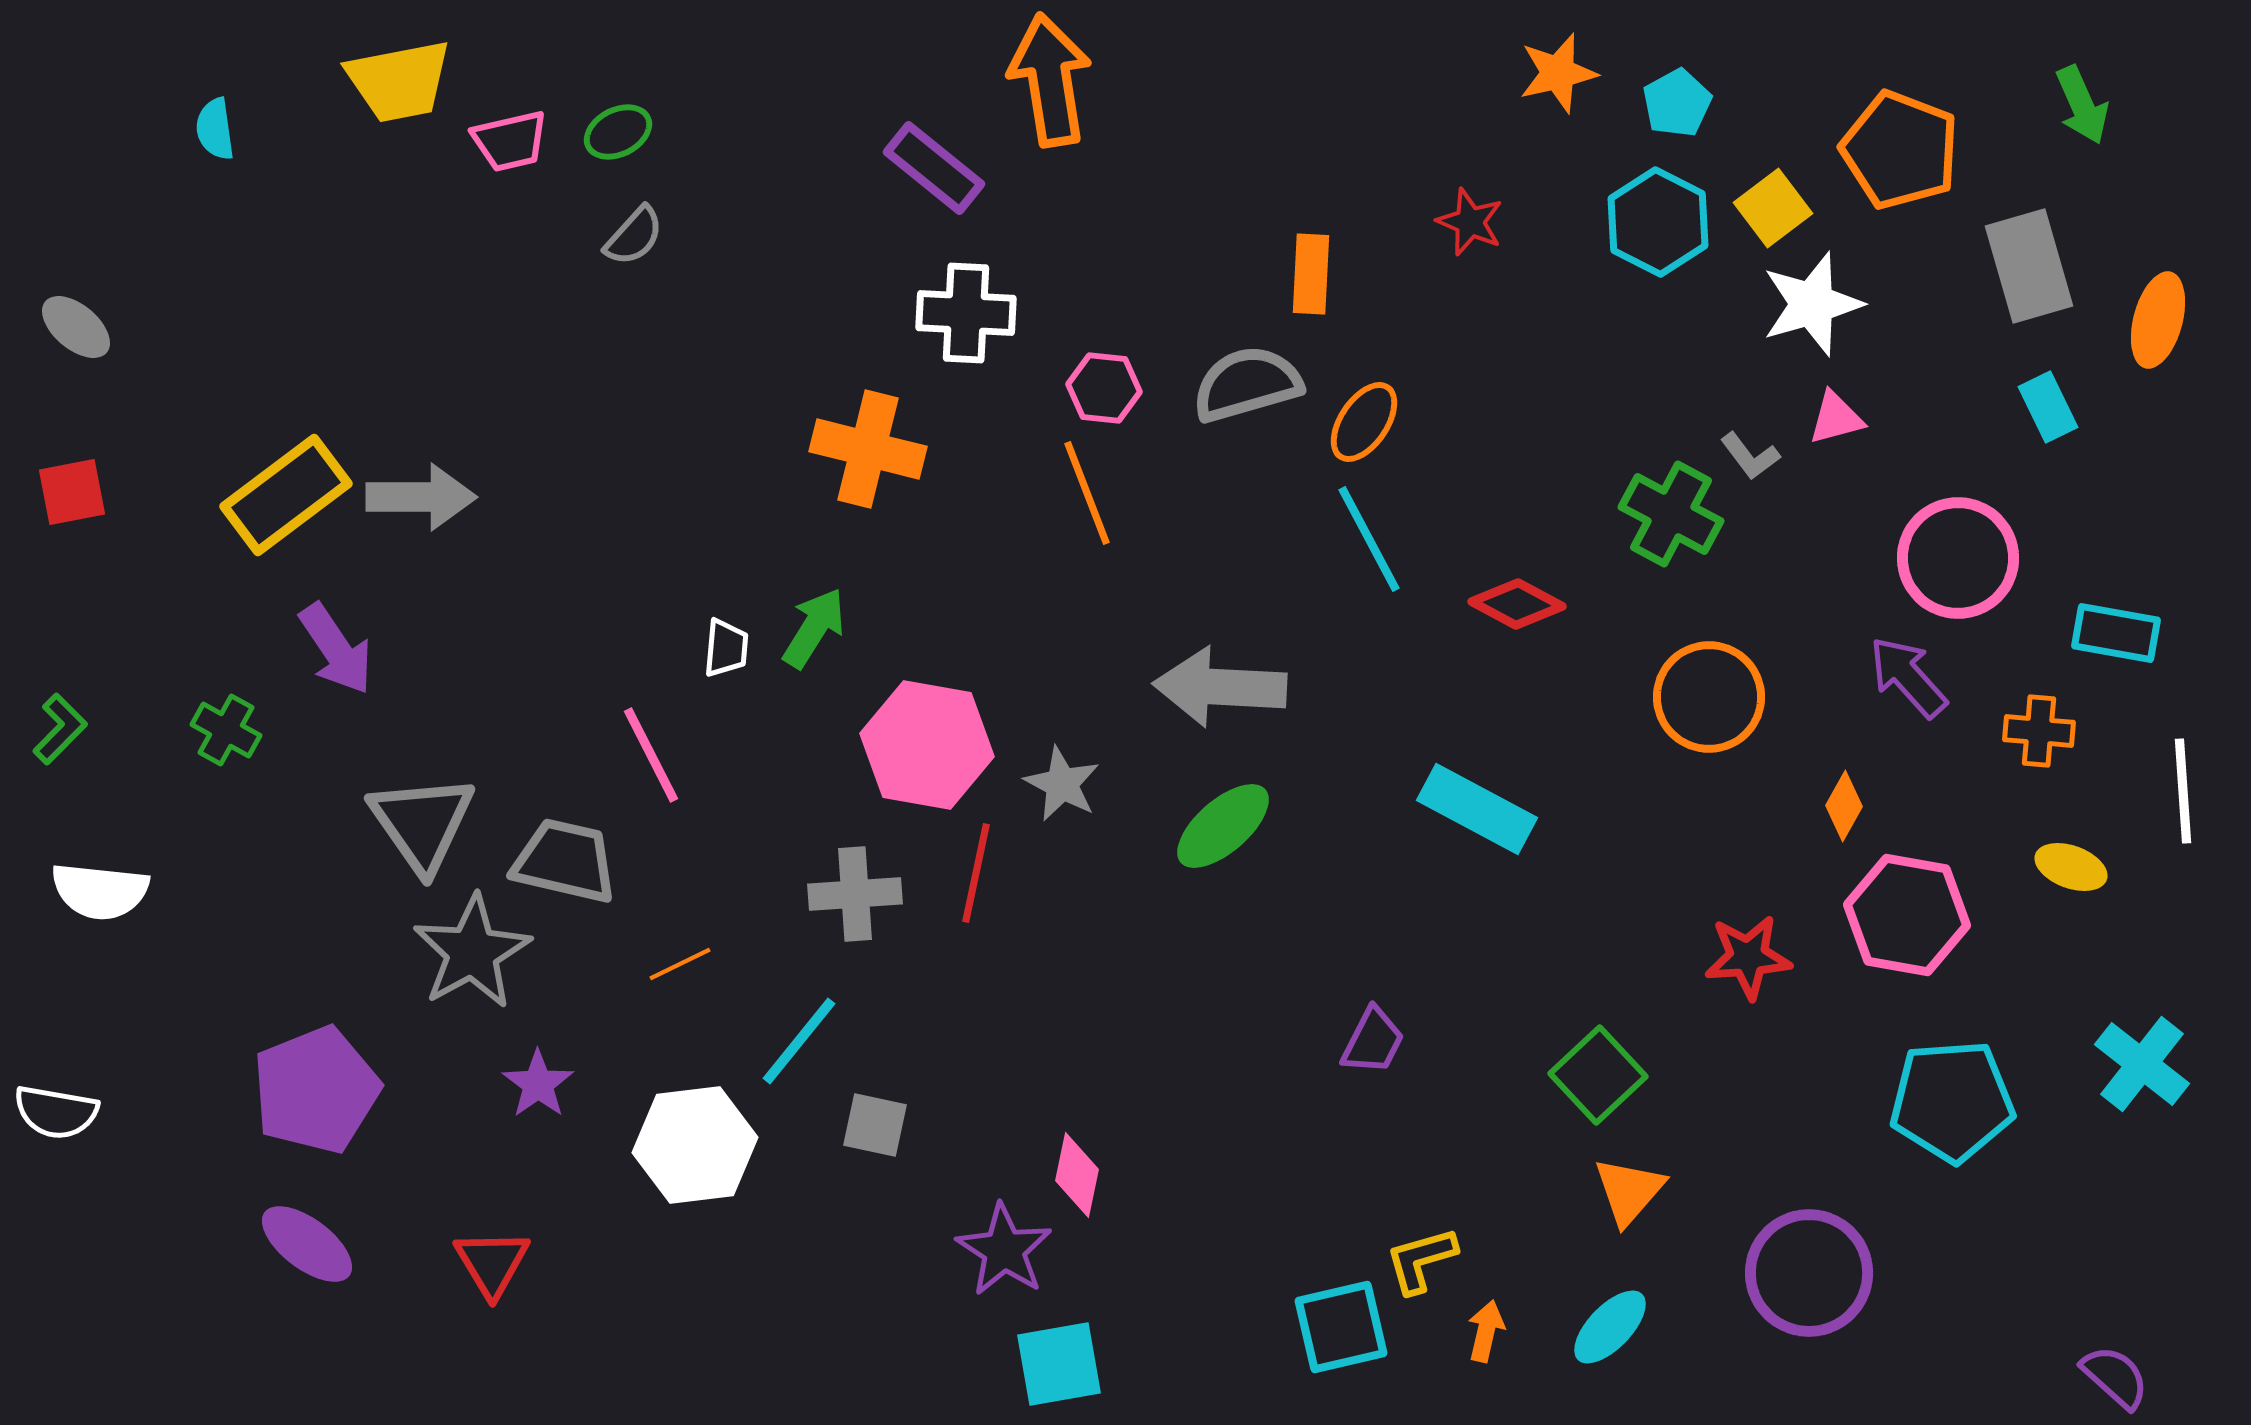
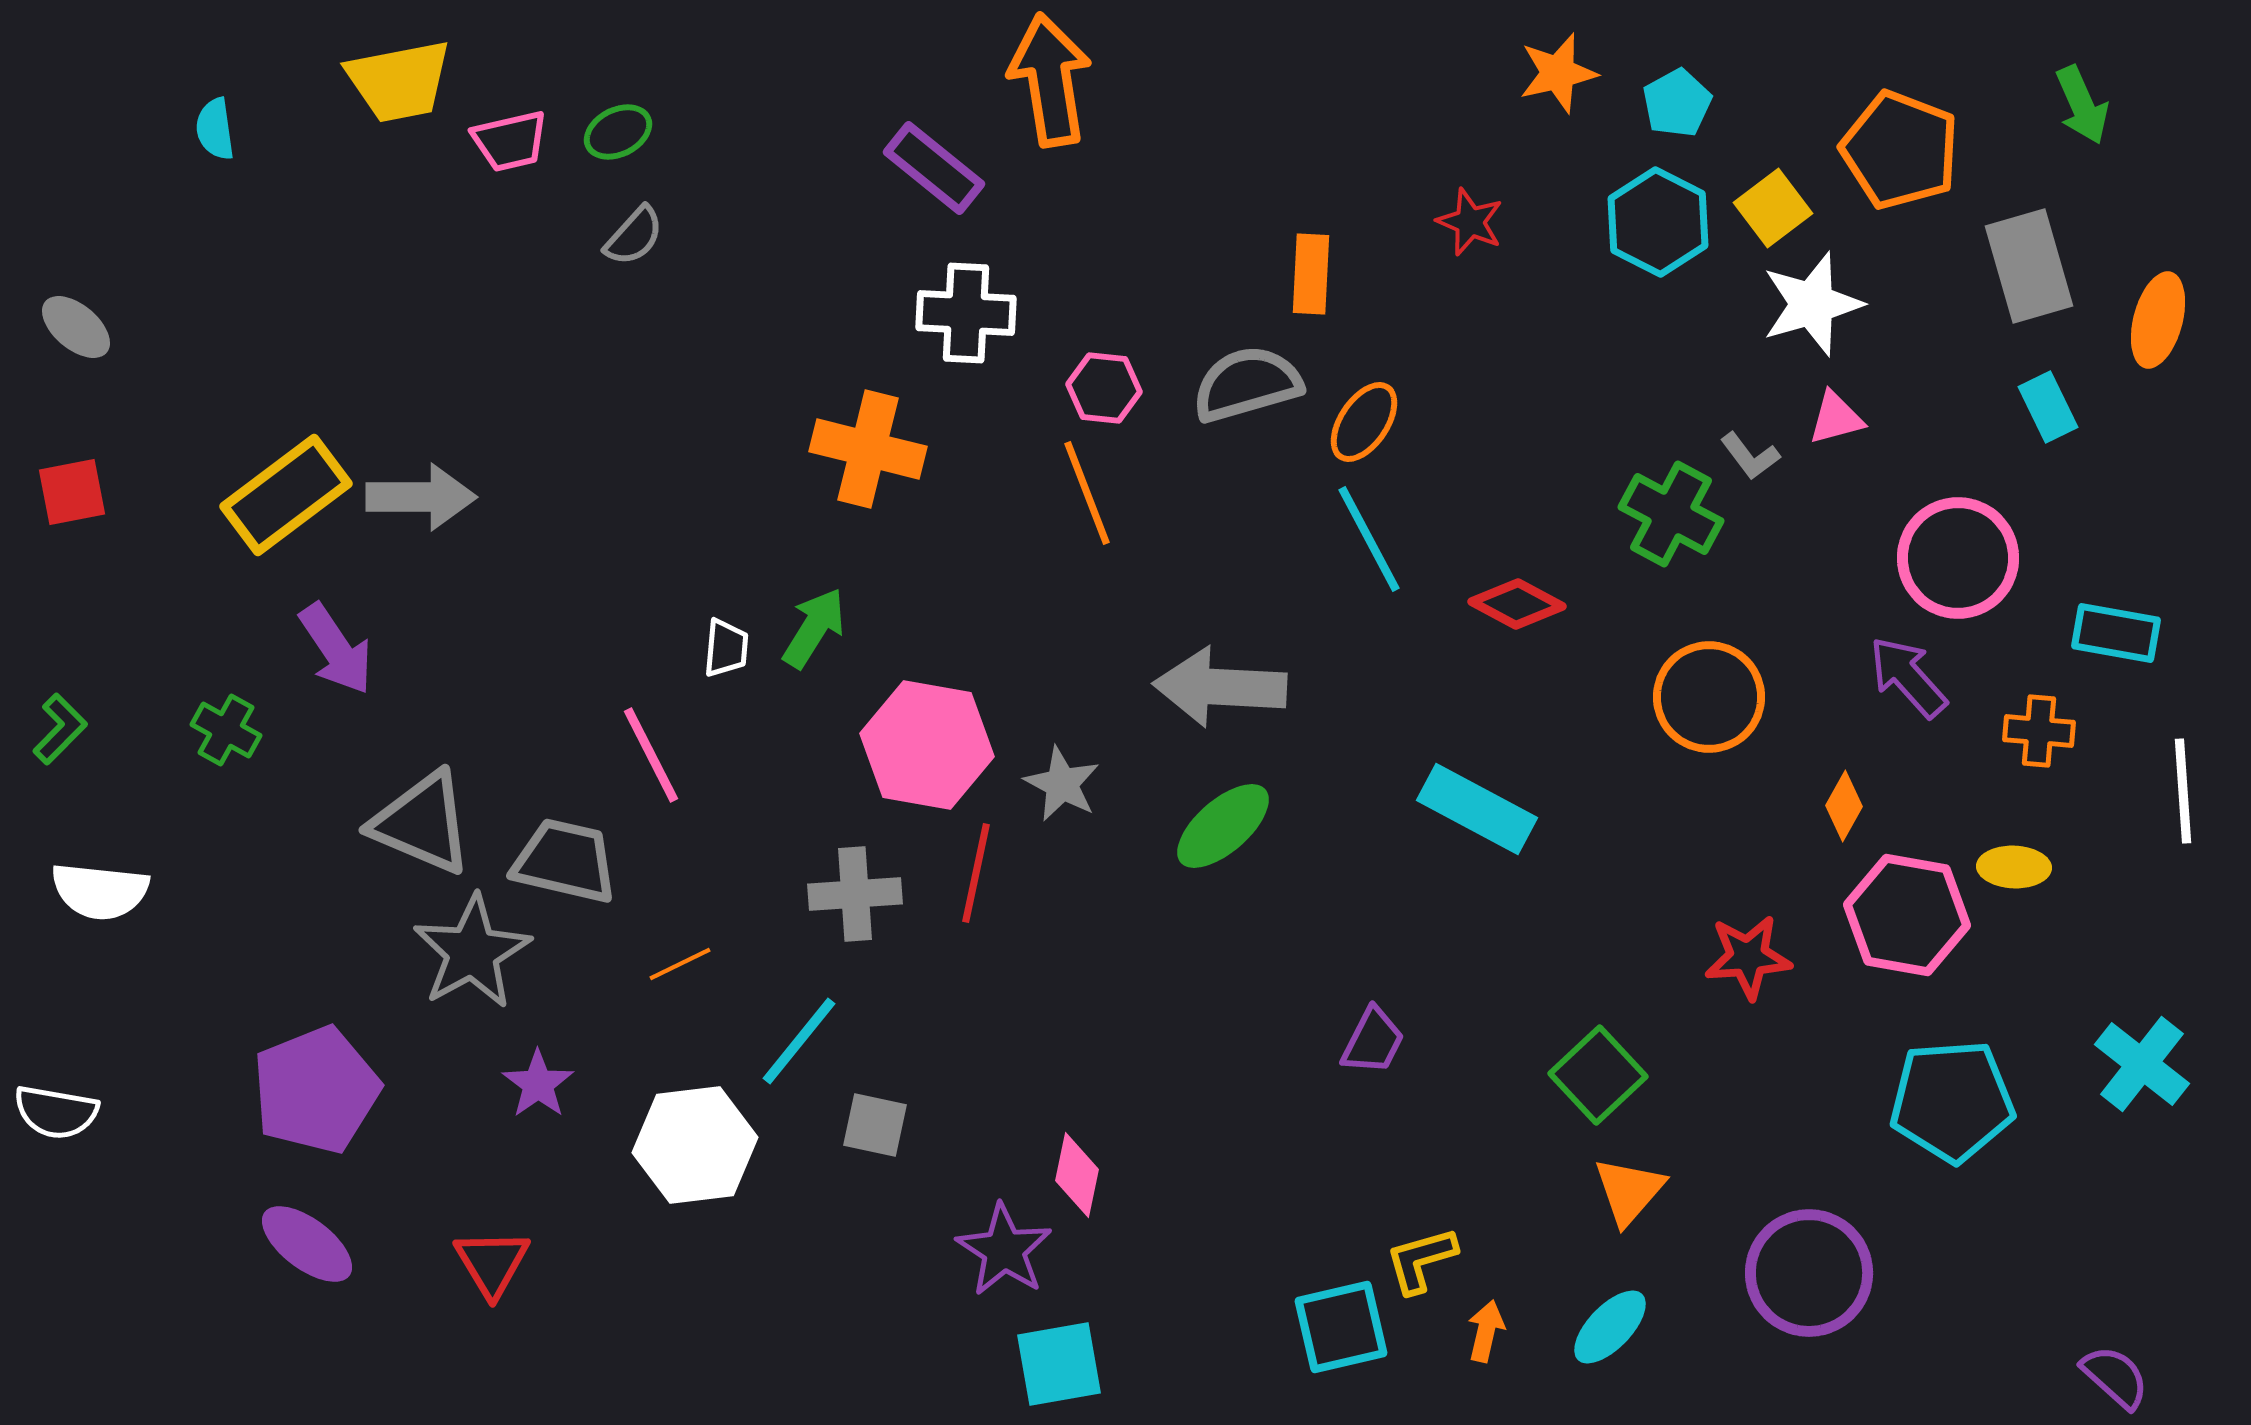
gray triangle at (422, 823): rotated 32 degrees counterclockwise
yellow ellipse at (2071, 867): moved 57 px left; rotated 18 degrees counterclockwise
